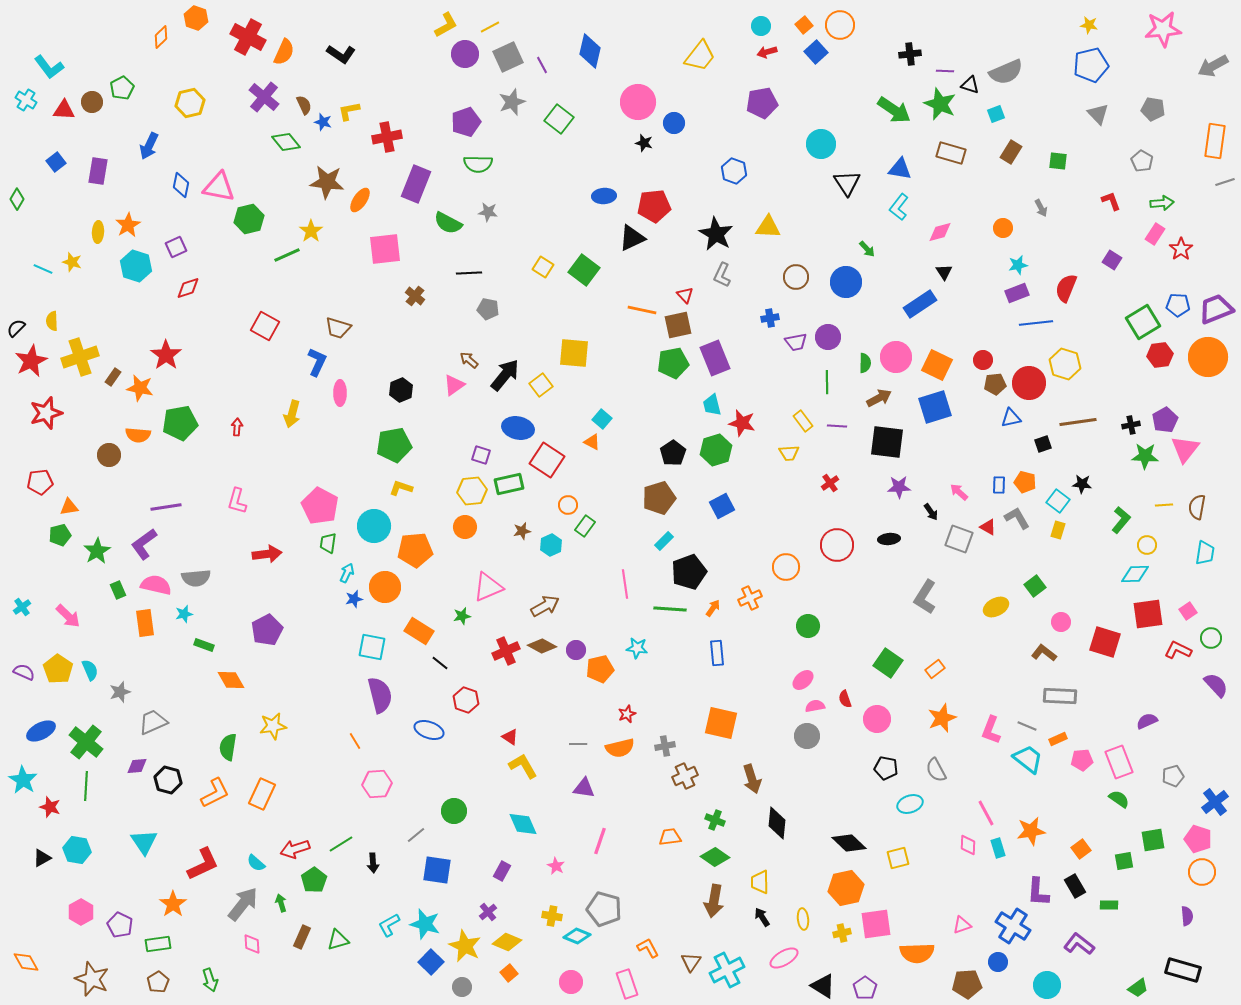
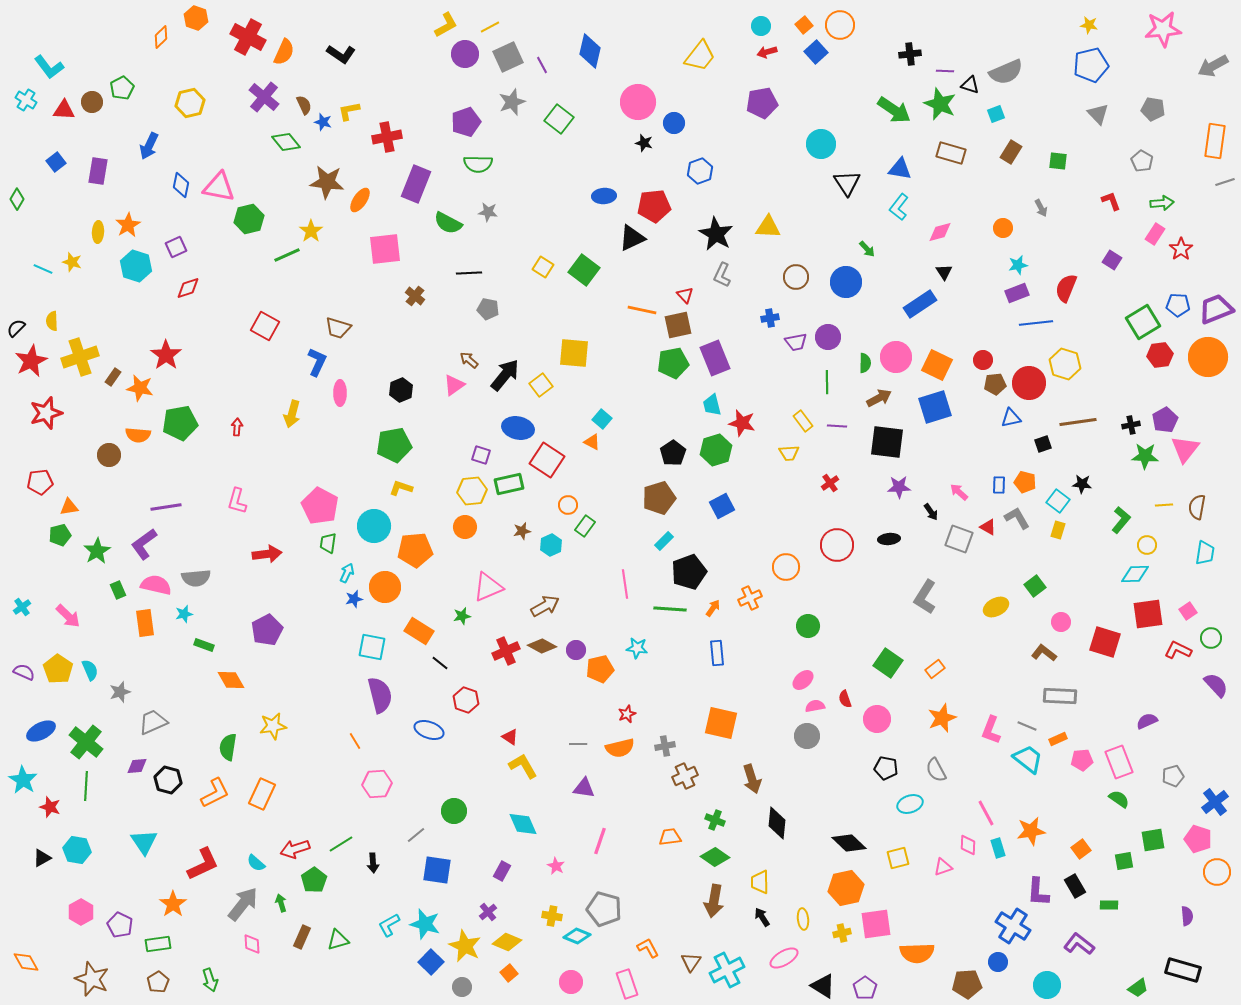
blue hexagon at (734, 171): moved 34 px left; rotated 20 degrees clockwise
orange circle at (1202, 872): moved 15 px right
pink triangle at (962, 925): moved 19 px left, 58 px up
